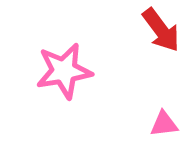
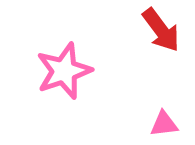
pink star: rotated 10 degrees counterclockwise
